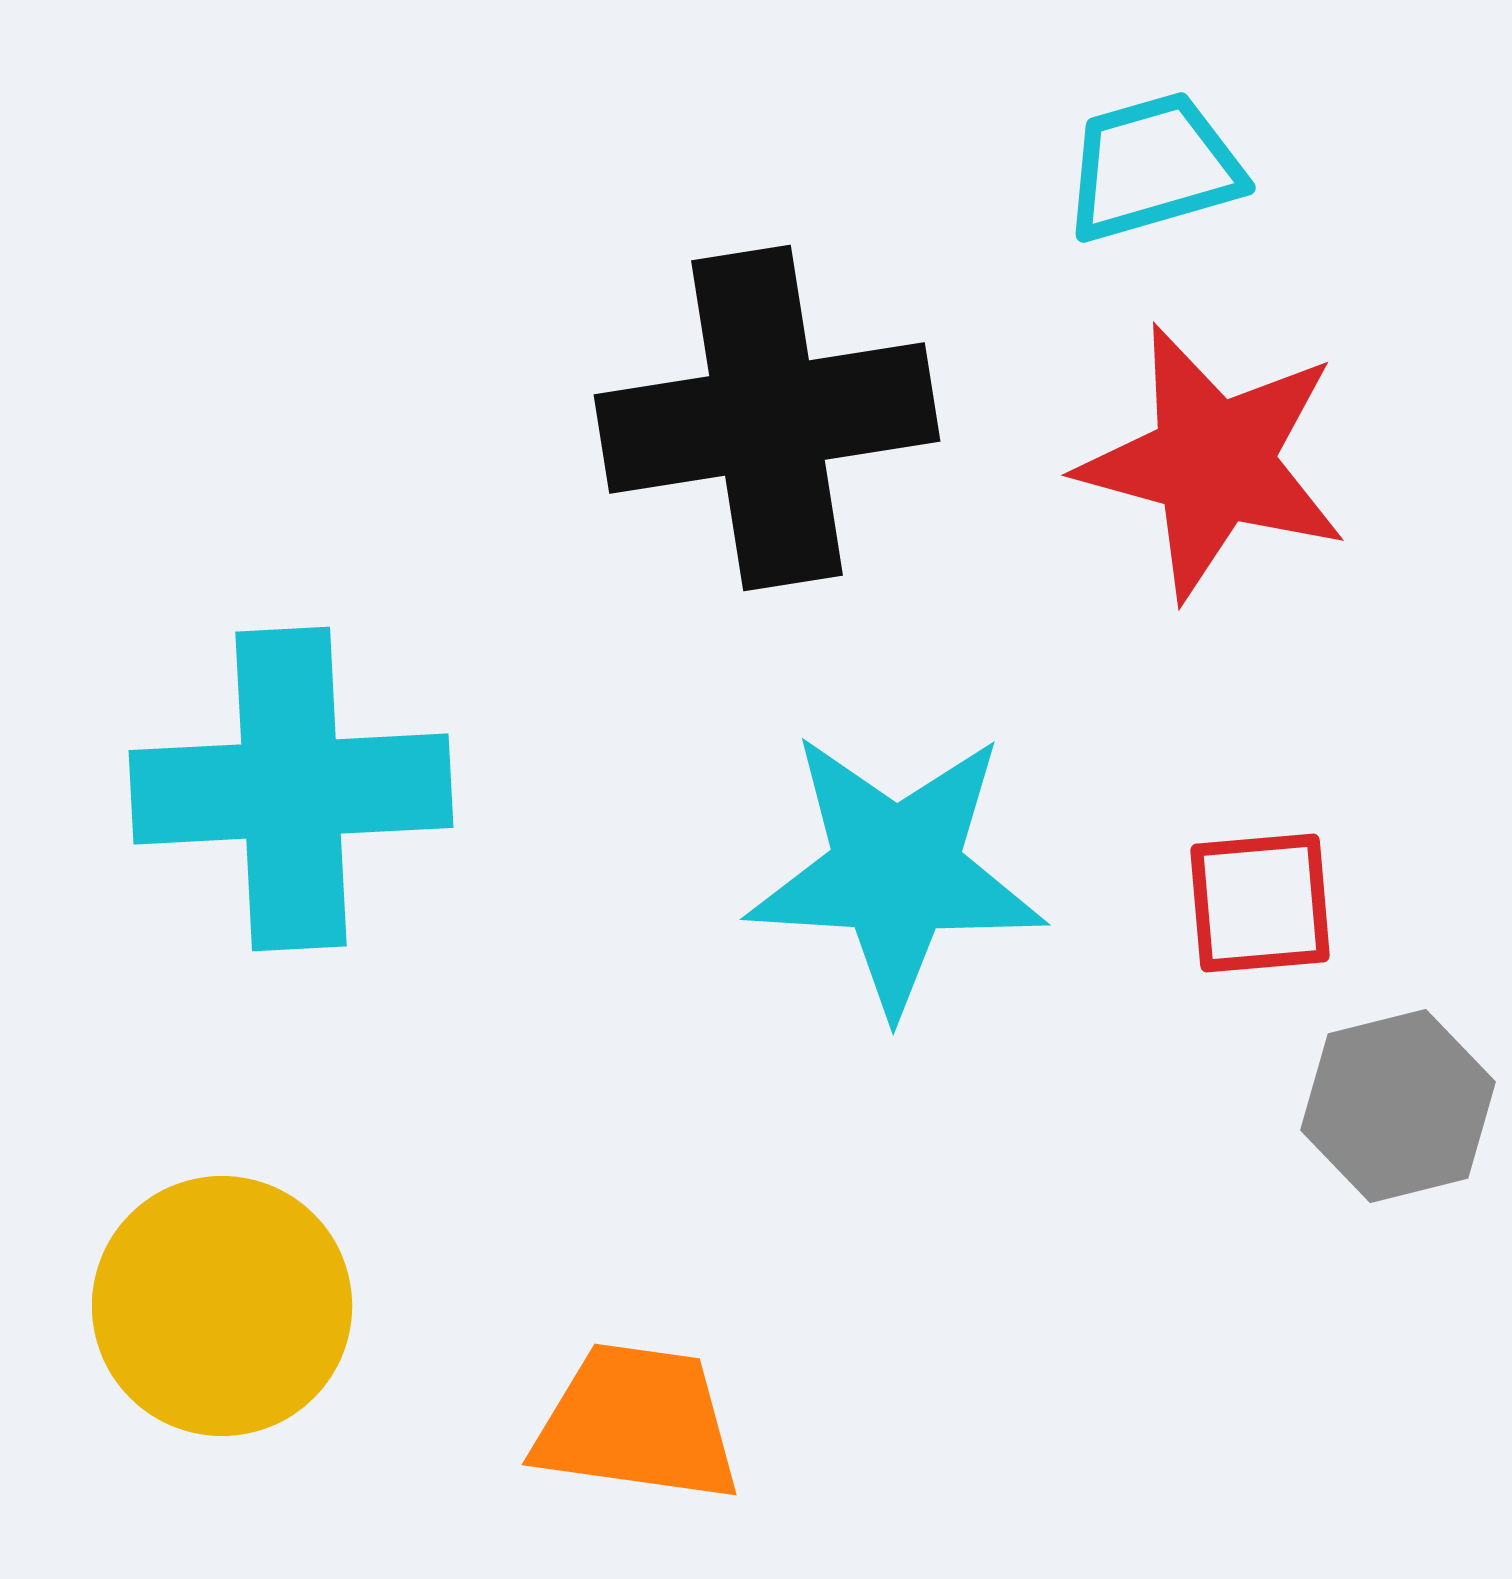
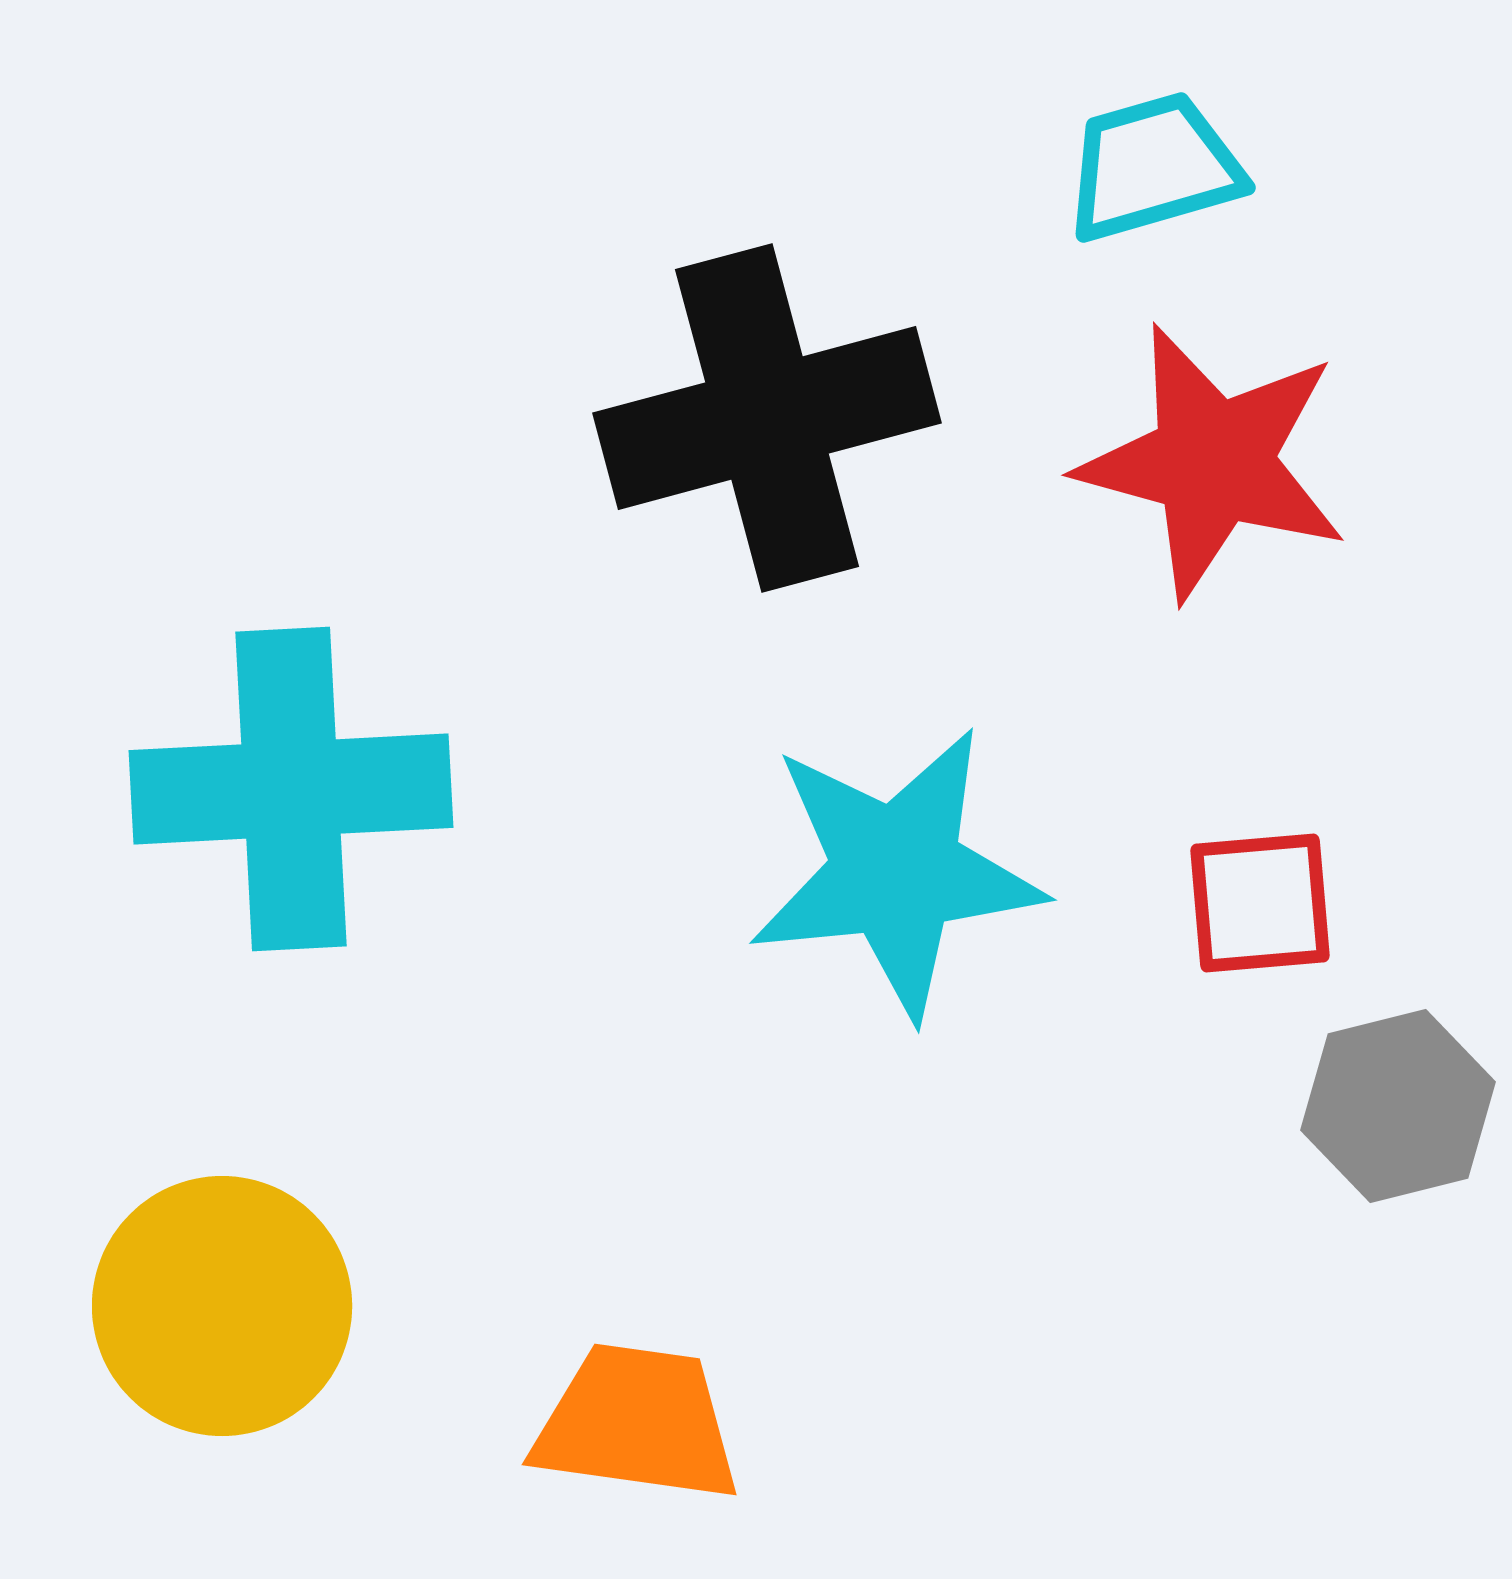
black cross: rotated 6 degrees counterclockwise
cyan star: rotated 9 degrees counterclockwise
